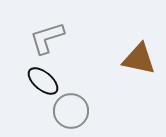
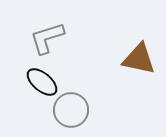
black ellipse: moved 1 px left, 1 px down
gray circle: moved 1 px up
